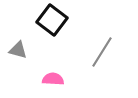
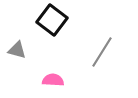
gray triangle: moved 1 px left
pink semicircle: moved 1 px down
